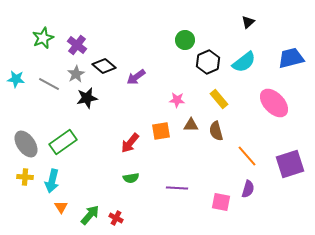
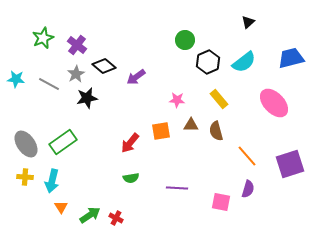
green arrow: rotated 15 degrees clockwise
